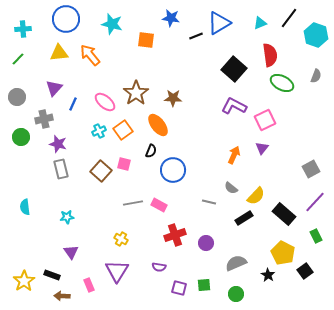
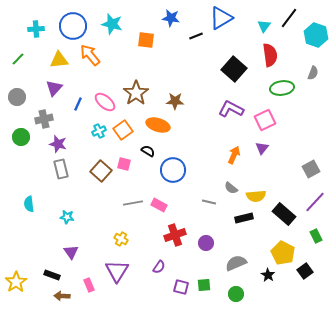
blue circle at (66, 19): moved 7 px right, 7 px down
blue triangle at (219, 23): moved 2 px right, 5 px up
cyan triangle at (260, 23): moved 4 px right, 3 px down; rotated 32 degrees counterclockwise
cyan cross at (23, 29): moved 13 px right
yellow triangle at (59, 53): moved 7 px down
gray semicircle at (316, 76): moved 3 px left, 3 px up
green ellipse at (282, 83): moved 5 px down; rotated 35 degrees counterclockwise
brown star at (173, 98): moved 2 px right, 3 px down
blue line at (73, 104): moved 5 px right
purple L-shape at (234, 106): moved 3 px left, 3 px down
orange ellipse at (158, 125): rotated 35 degrees counterclockwise
black semicircle at (151, 151): moved 3 px left; rotated 80 degrees counterclockwise
yellow semicircle at (256, 196): rotated 42 degrees clockwise
cyan semicircle at (25, 207): moved 4 px right, 3 px up
cyan star at (67, 217): rotated 16 degrees clockwise
black rectangle at (244, 218): rotated 18 degrees clockwise
purple semicircle at (159, 267): rotated 64 degrees counterclockwise
yellow star at (24, 281): moved 8 px left, 1 px down
purple square at (179, 288): moved 2 px right, 1 px up
